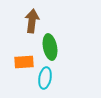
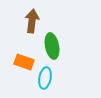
green ellipse: moved 2 px right, 1 px up
orange rectangle: rotated 24 degrees clockwise
